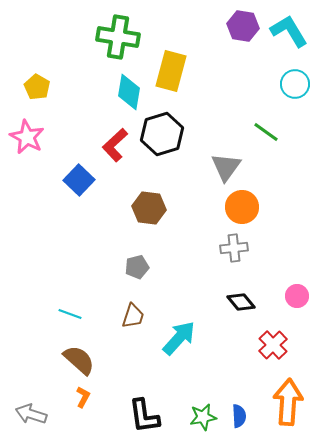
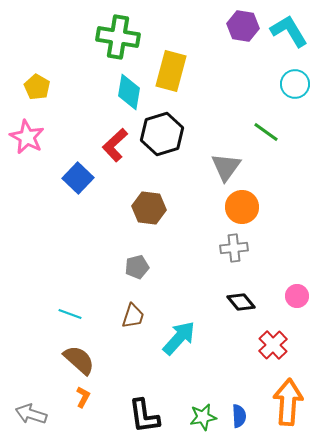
blue square: moved 1 px left, 2 px up
